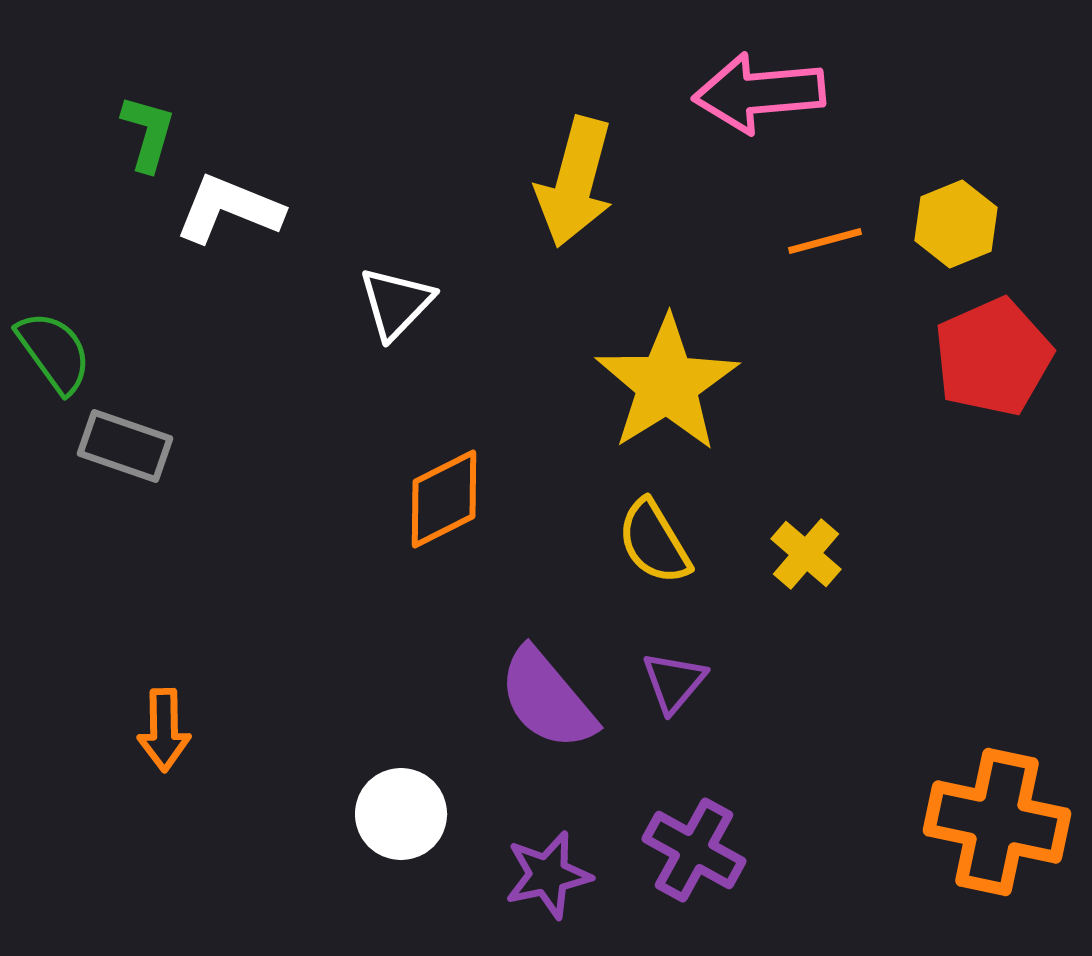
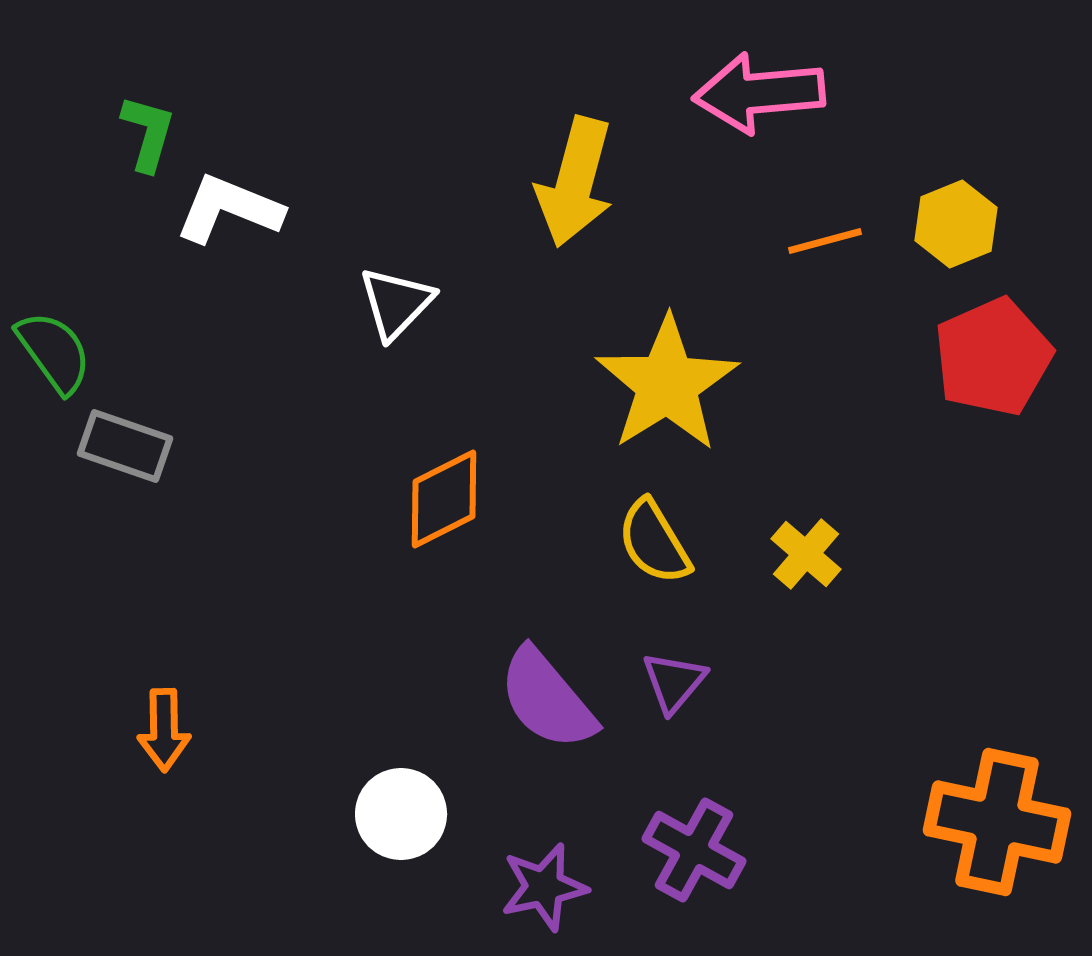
purple star: moved 4 px left, 12 px down
